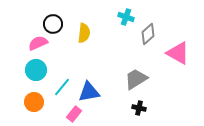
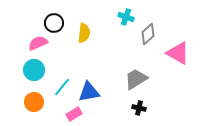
black circle: moved 1 px right, 1 px up
cyan circle: moved 2 px left
pink rectangle: rotated 21 degrees clockwise
